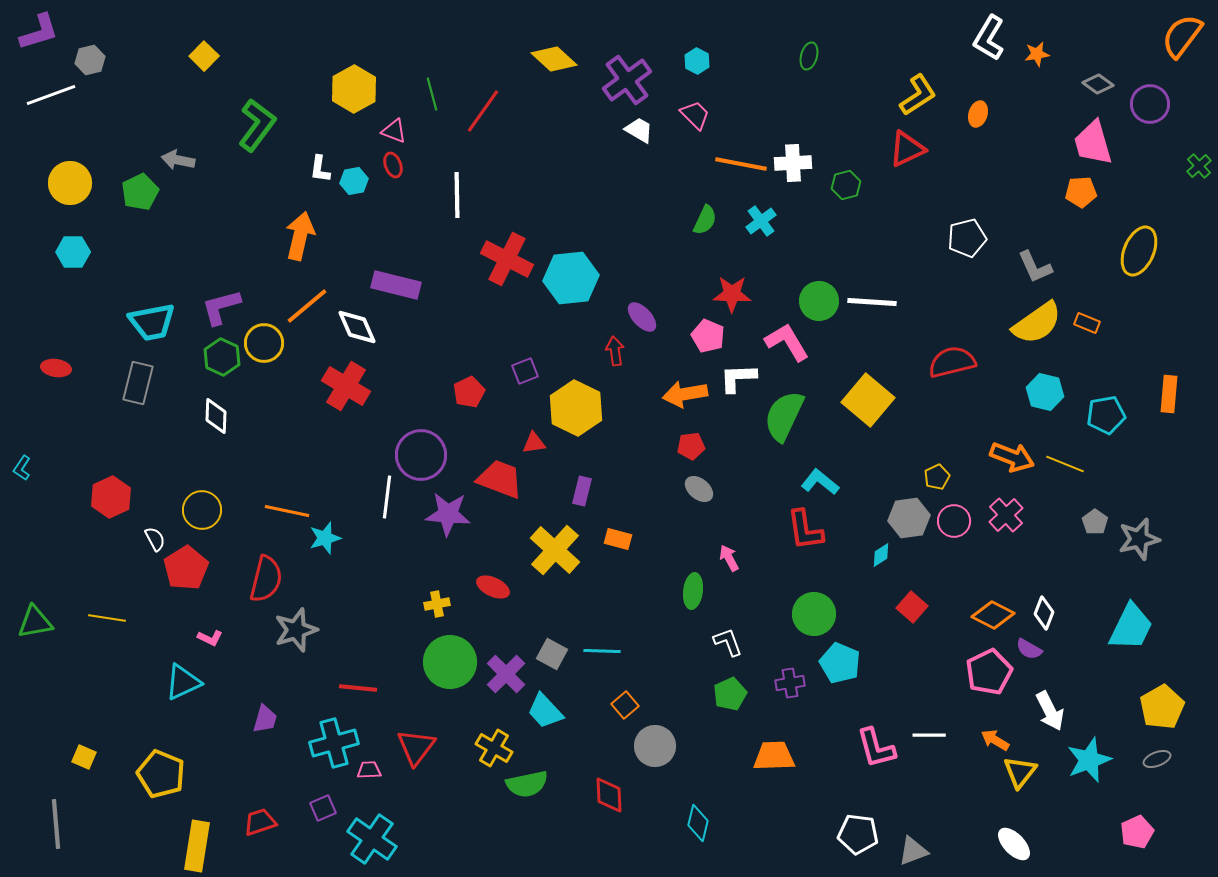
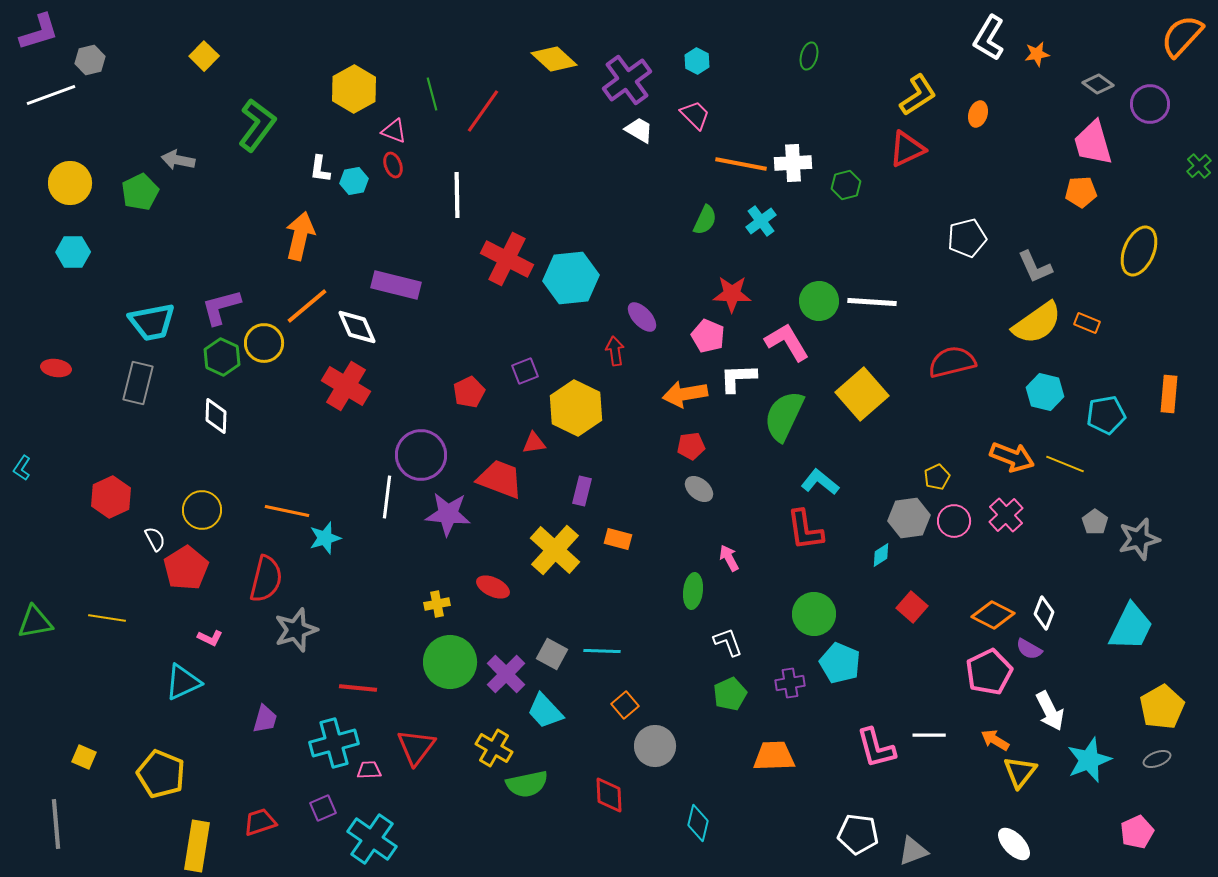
orange semicircle at (1182, 36): rotated 6 degrees clockwise
yellow square at (868, 400): moved 6 px left, 6 px up; rotated 9 degrees clockwise
